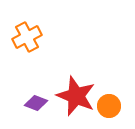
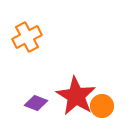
red star: rotated 9 degrees clockwise
orange circle: moved 7 px left
